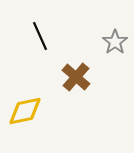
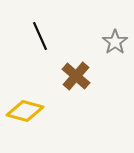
brown cross: moved 1 px up
yellow diamond: rotated 27 degrees clockwise
